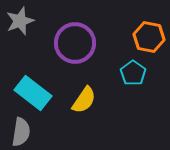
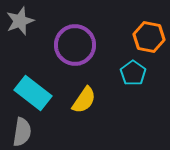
purple circle: moved 2 px down
gray semicircle: moved 1 px right
